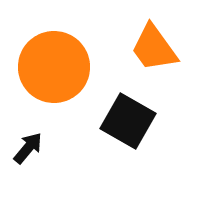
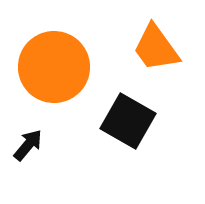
orange trapezoid: moved 2 px right
black arrow: moved 3 px up
